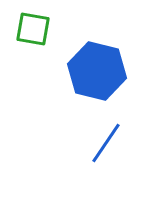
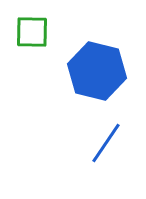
green square: moved 1 px left, 3 px down; rotated 9 degrees counterclockwise
